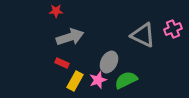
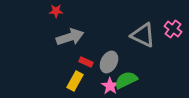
pink cross: rotated 30 degrees counterclockwise
red rectangle: moved 24 px right, 1 px up
pink star: moved 12 px right, 6 px down; rotated 18 degrees counterclockwise
